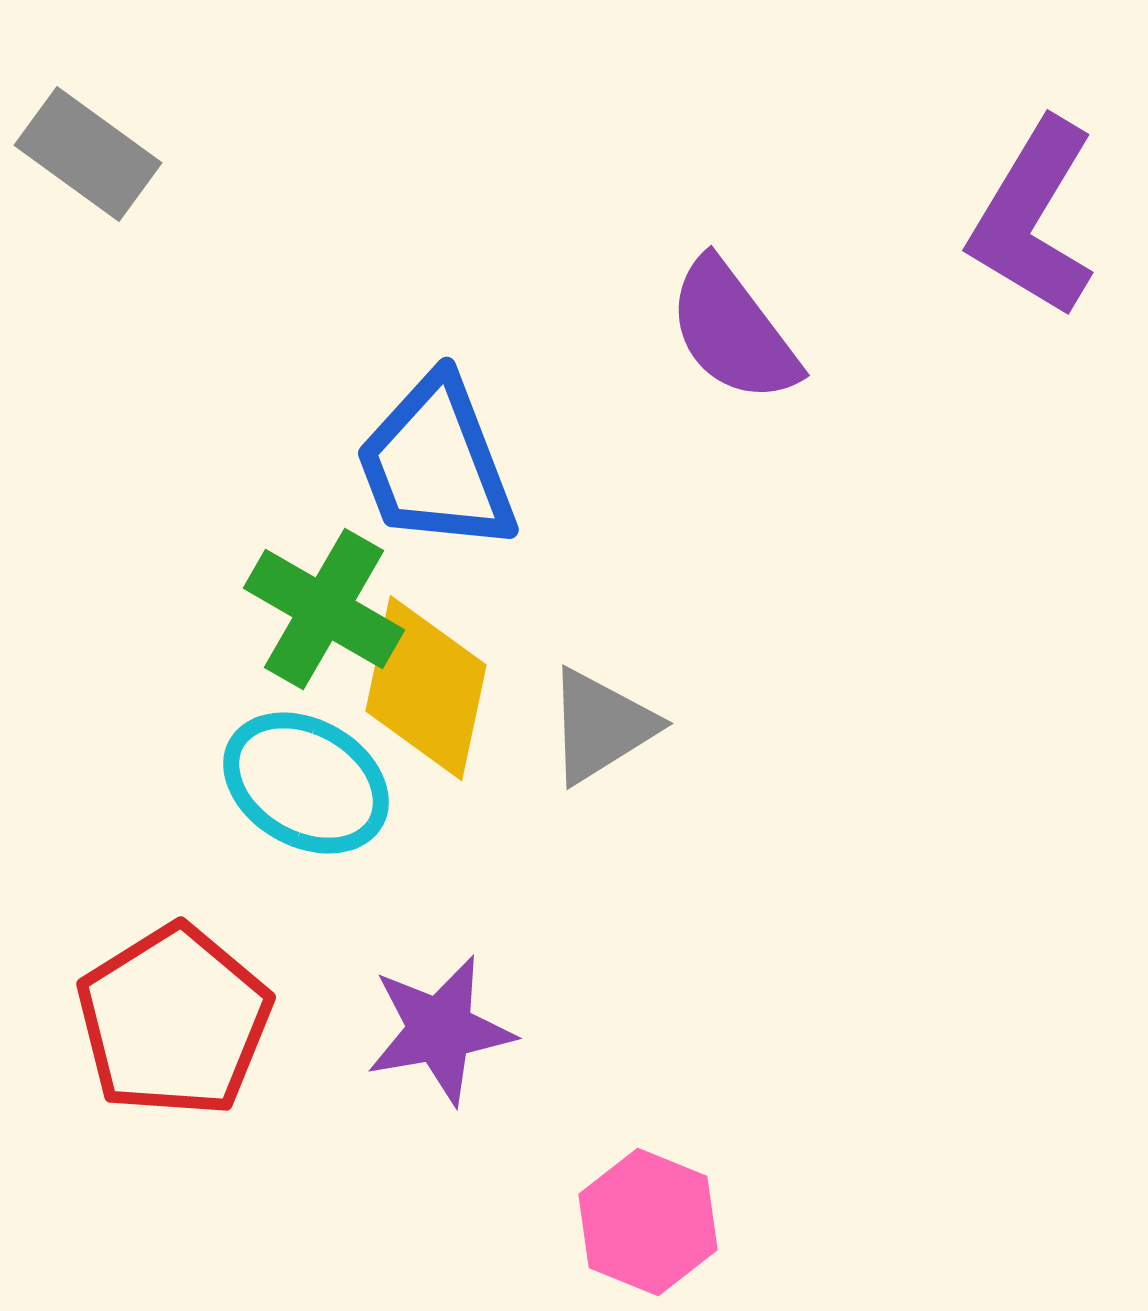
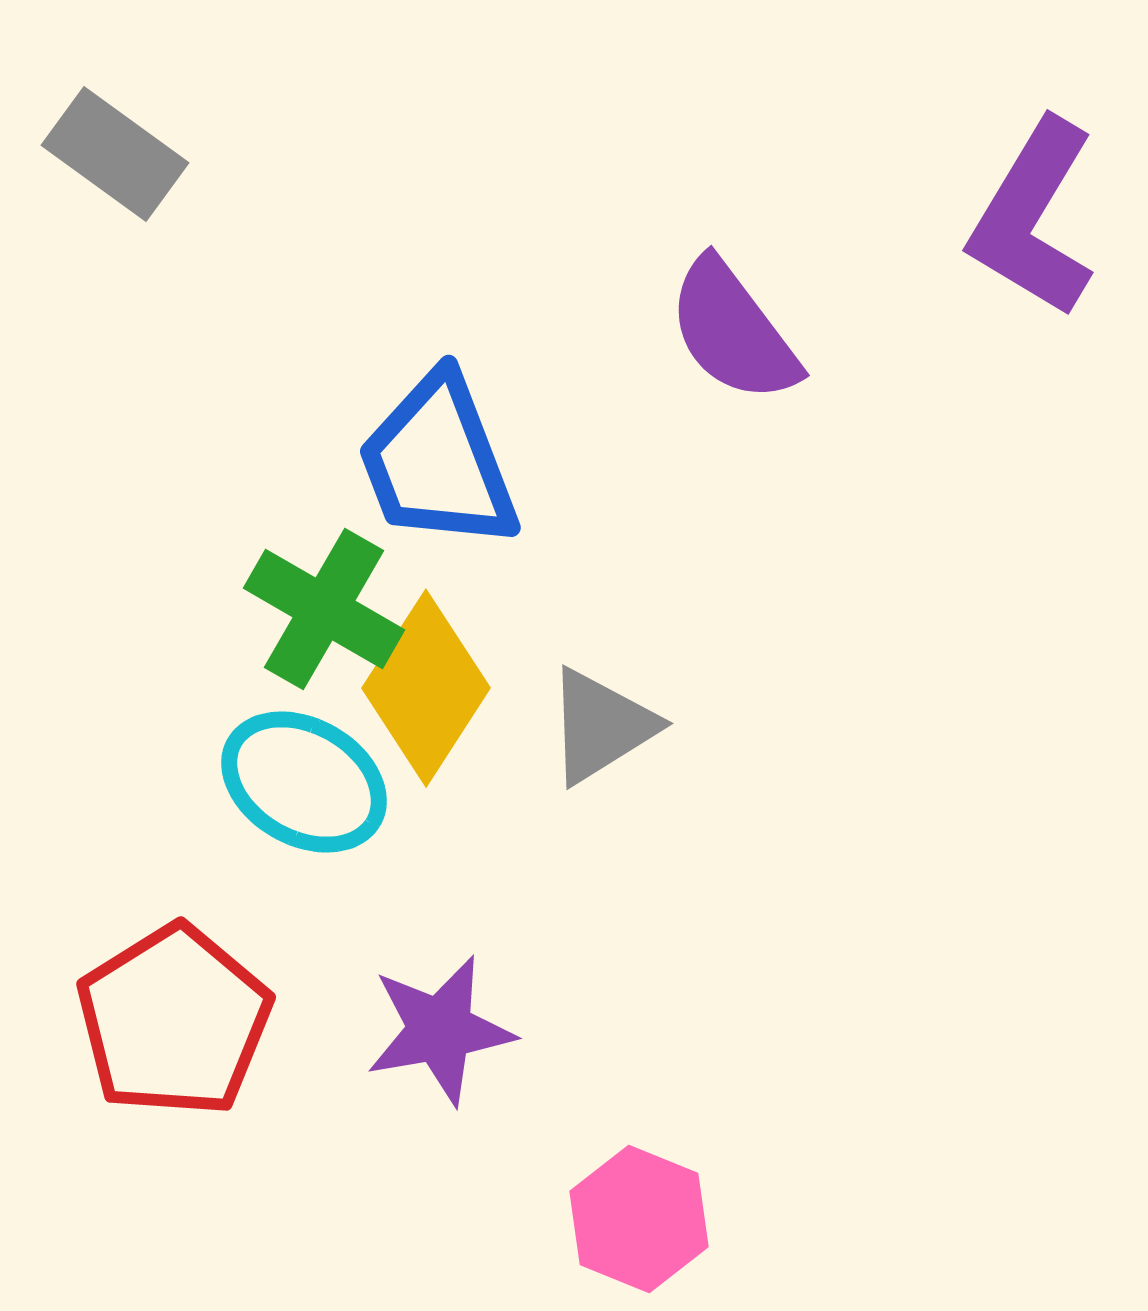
gray rectangle: moved 27 px right
blue trapezoid: moved 2 px right, 2 px up
yellow diamond: rotated 21 degrees clockwise
cyan ellipse: moved 2 px left, 1 px up
pink hexagon: moved 9 px left, 3 px up
